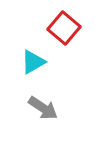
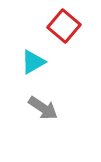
red square: moved 2 px up
